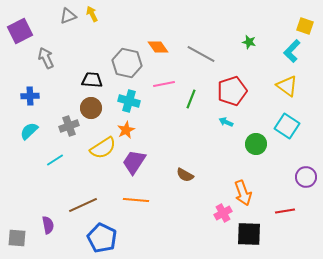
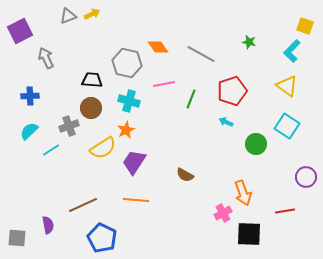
yellow arrow: rotated 91 degrees clockwise
cyan line: moved 4 px left, 10 px up
